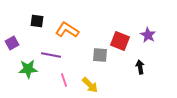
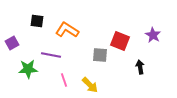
purple star: moved 5 px right
